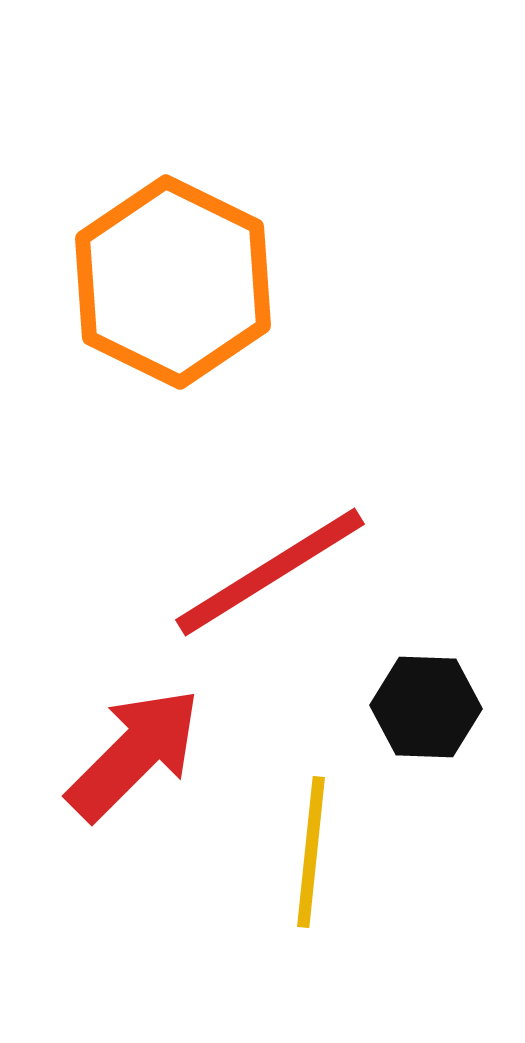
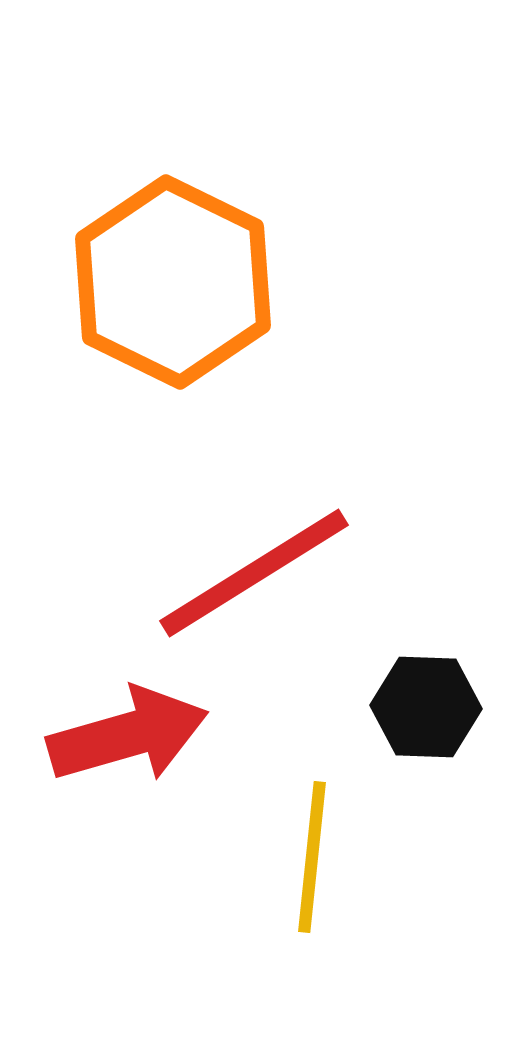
red line: moved 16 px left, 1 px down
red arrow: moved 6 px left, 19 px up; rotated 29 degrees clockwise
yellow line: moved 1 px right, 5 px down
